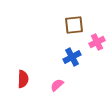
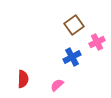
brown square: rotated 30 degrees counterclockwise
